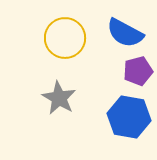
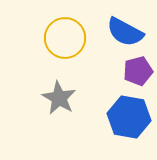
blue semicircle: moved 1 px up
